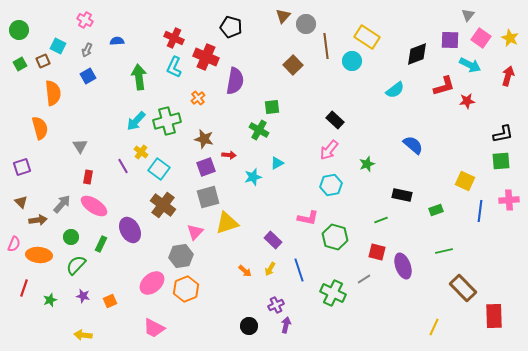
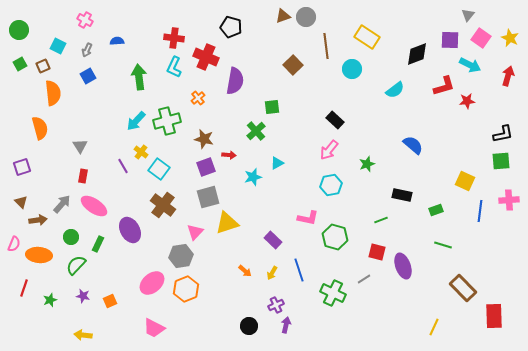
brown triangle at (283, 16): rotated 28 degrees clockwise
gray circle at (306, 24): moved 7 px up
red cross at (174, 38): rotated 18 degrees counterclockwise
brown square at (43, 61): moved 5 px down
cyan circle at (352, 61): moved 8 px down
green cross at (259, 130): moved 3 px left, 1 px down; rotated 18 degrees clockwise
red rectangle at (88, 177): moved 5 px left, 1 px up
green rectangle at (101, 244): moved 3 px left
green line at (444, 251): moved 1 px left, 6 px up; rotated 30 degrees clockwise
yellow arrow at (270, 269): moved 2 px right, 4 px down
